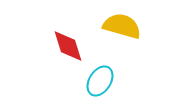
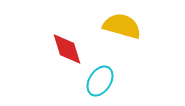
red diamond: moved 1 px left, 3 px down
